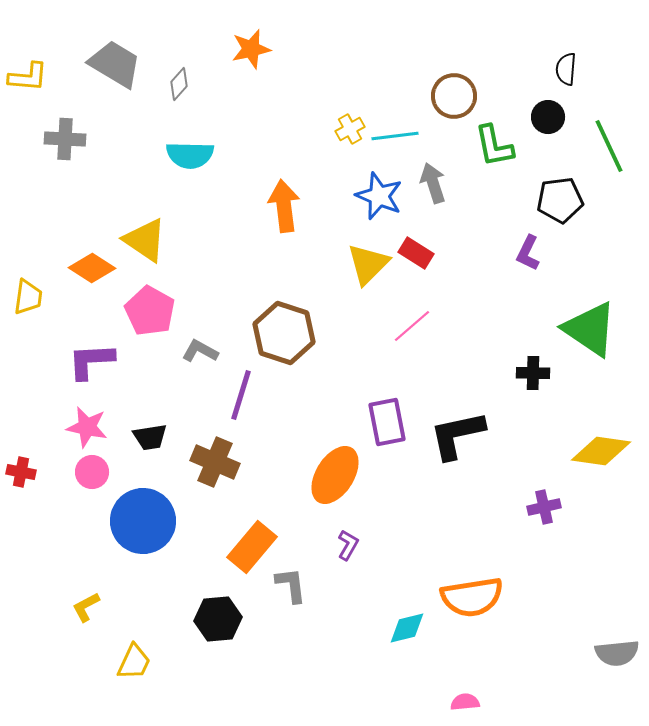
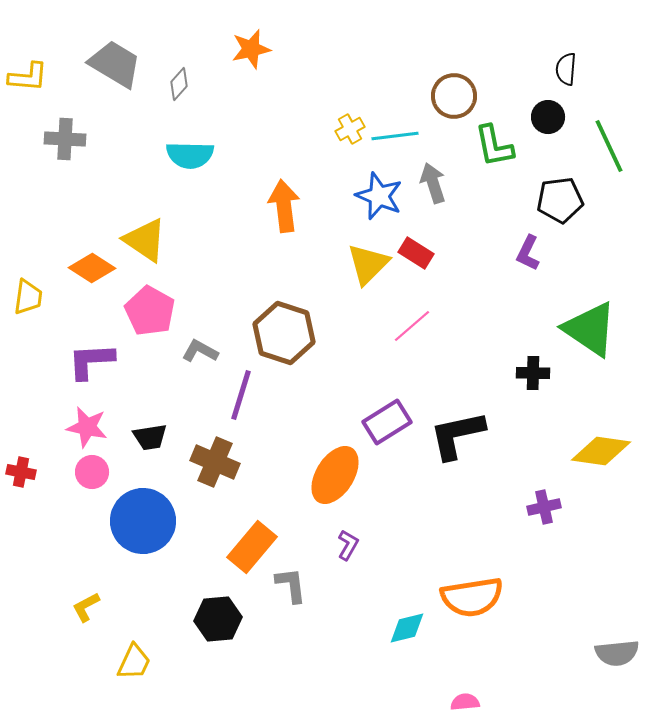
purple rectangle at (387, 422): rotated 69 degrees clockwise
